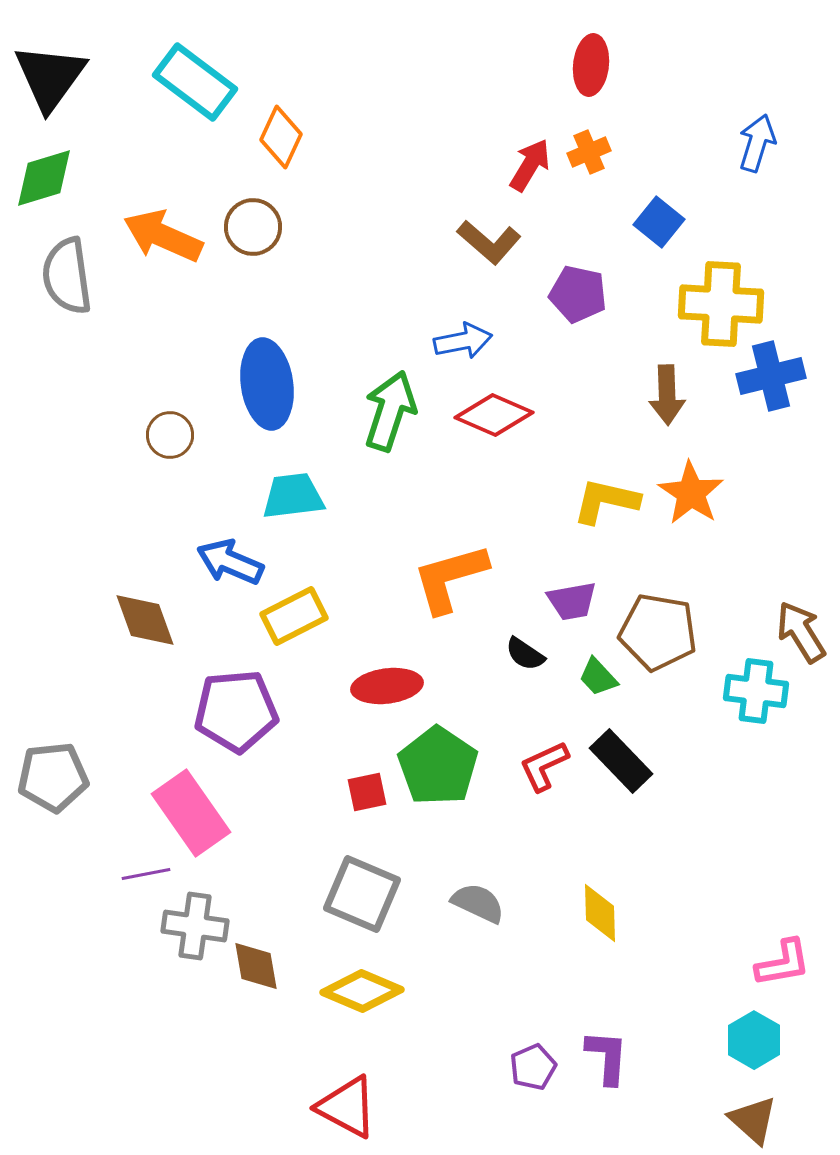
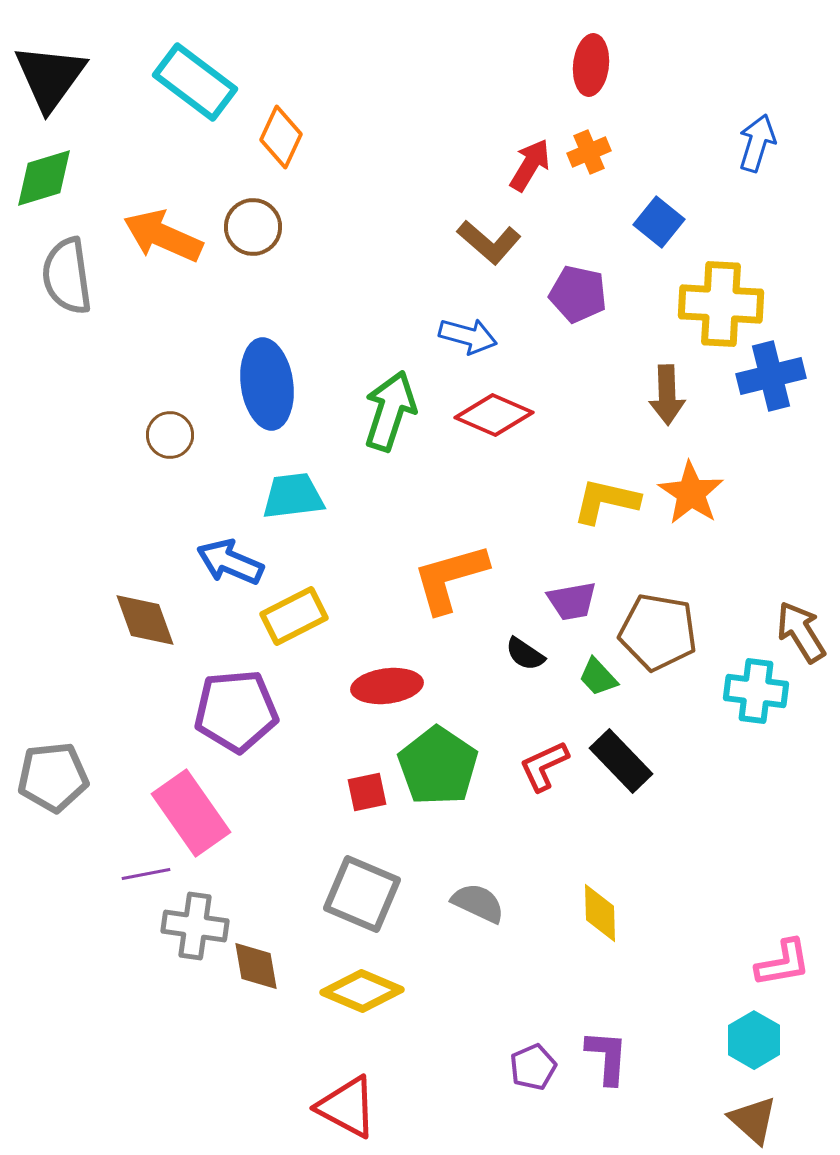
blue arrow at (463, 341): moved 5 px right, 5 px up; rotated 26 degrees clockwise
